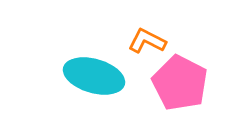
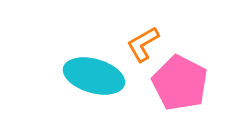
orange L-shape: moved 4 px left, 3 px down; rotated 57 degrees counterclockwise
